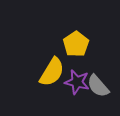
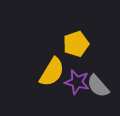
yellow pentagon: rotated 15 degrees clockwise
